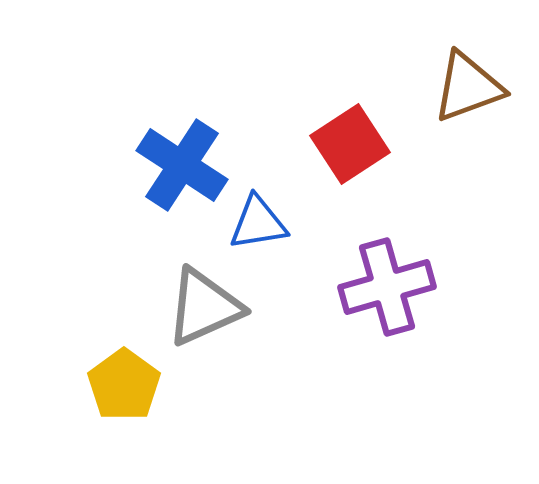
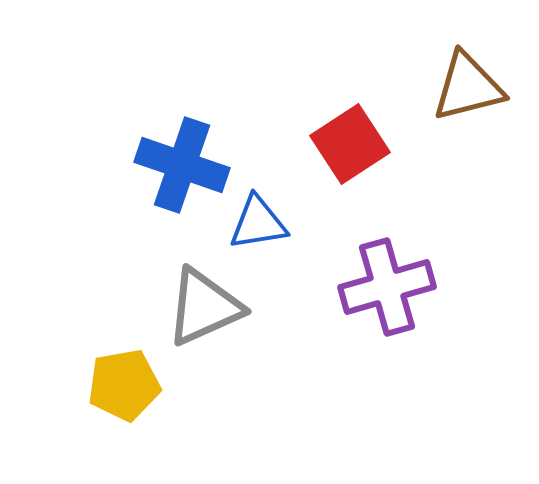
brown triangle: rotated 6 degrees clockwise
blue cross: rotated 14 degrees counterclockwise
yellow pentagon: rotated 26 degrees clockwise
